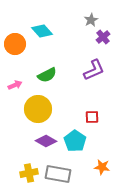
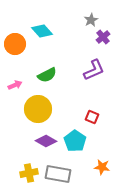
red square: rotated 24 degrees clockwise
